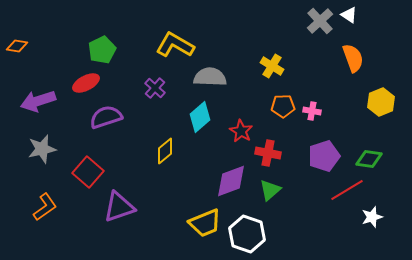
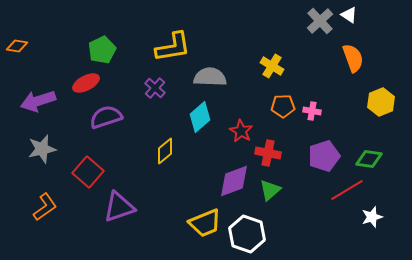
yellow L-shape: moved 2 px left, 2 px down; rotated 141 degrees clockwise
purple diamond: moved 3 px right
